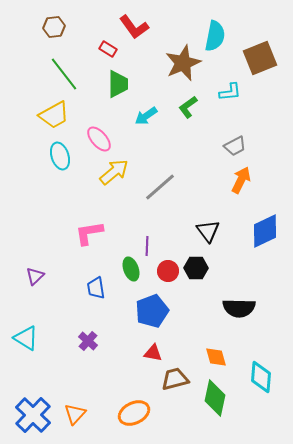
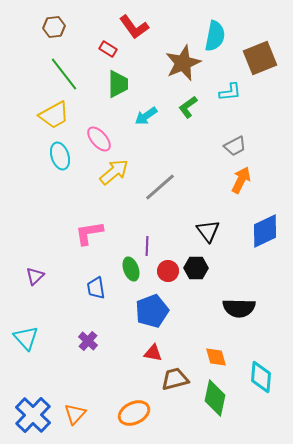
cyan triangle: rotated 16 degrees clockwise
